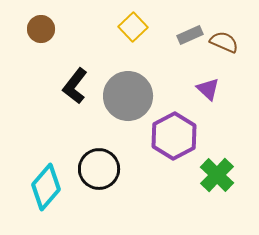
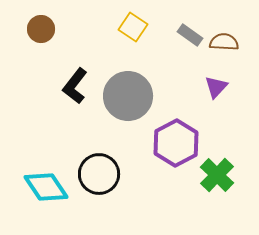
yellow square: rotated 12 degrees counterclockwise
gray rectangle: rotated 60 degrees clockwise
brown semicircle: rotated 20 degrees counterclockwise
purple triangle: moved 8 px right, 2 px up; rotated 30 degrees clockwise
purple hexagon: moved 2 px right, 7 px down
black circle: moved 5 px down
cyan diamond: rotated 75 degrees counterclockwise
